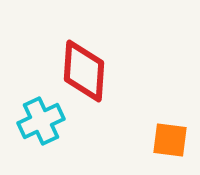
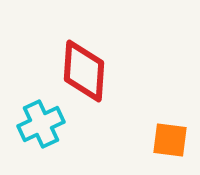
cyan cross: moved 3 px down
